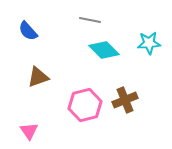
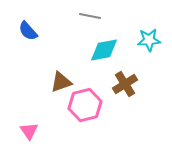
gray line: moved 4 px up
cyan star: moved 3 px up
cyan diamond: rotated 56 degrees counterclockwise
brown triangle: moved 23 px right, 5 px down
brown cross: moved 16 px up; rotated 10 degrees counterclockwise
